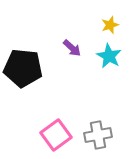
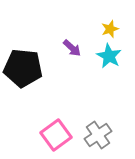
yellow star: moved 4 px down
gray cross: rotated 24 degrees counterclockwise
